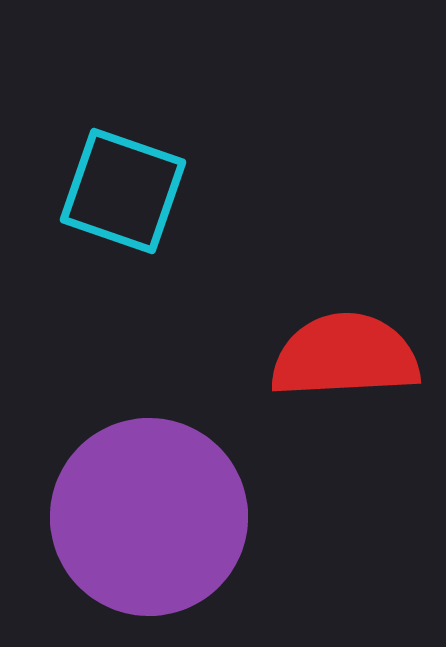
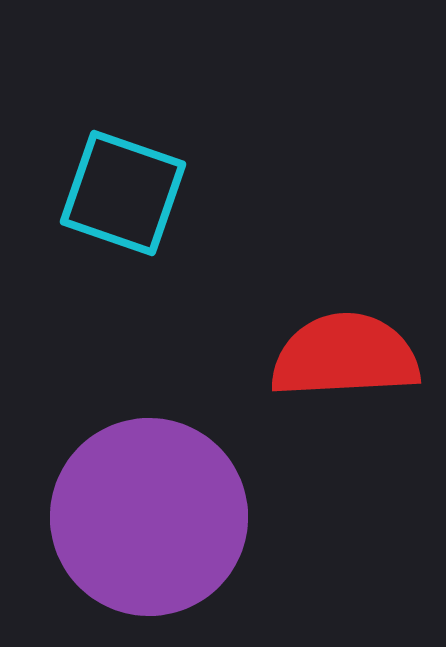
cyan square: moved 2 px down
